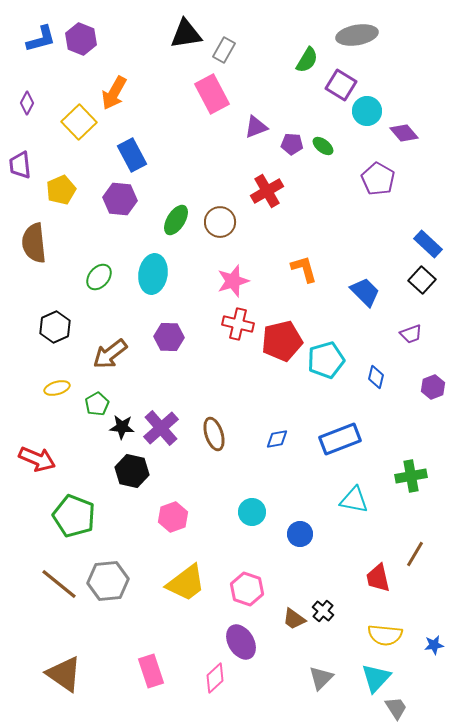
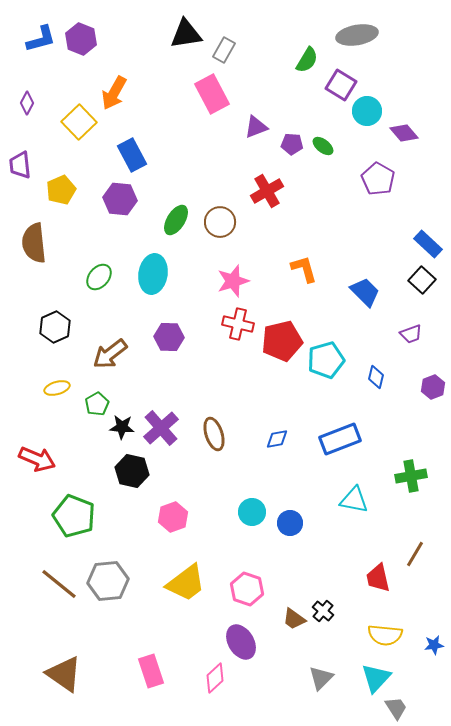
blue circle at (300, 534): moved 10 px left, 11 px up
